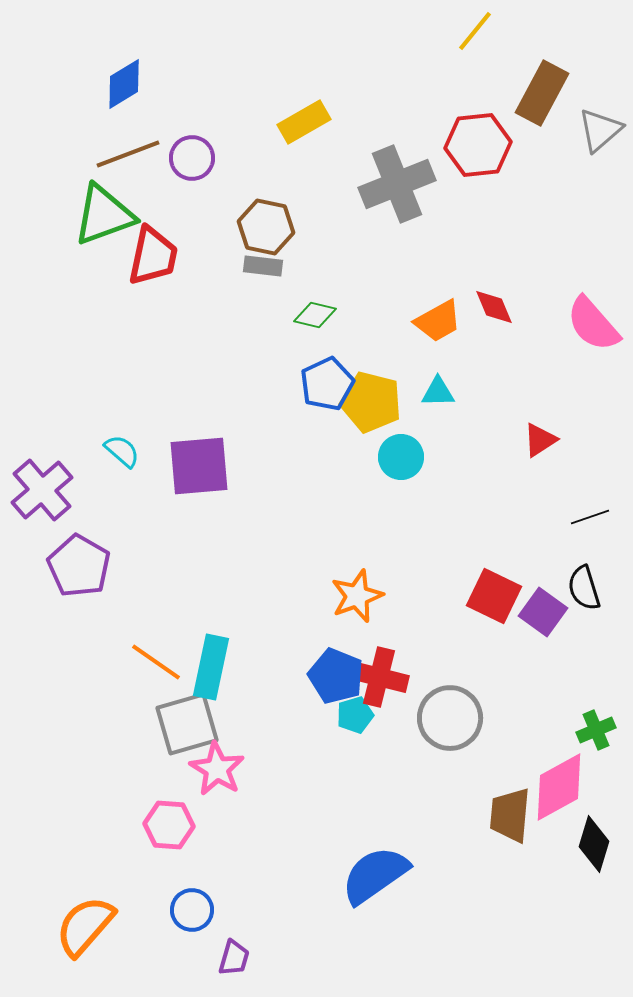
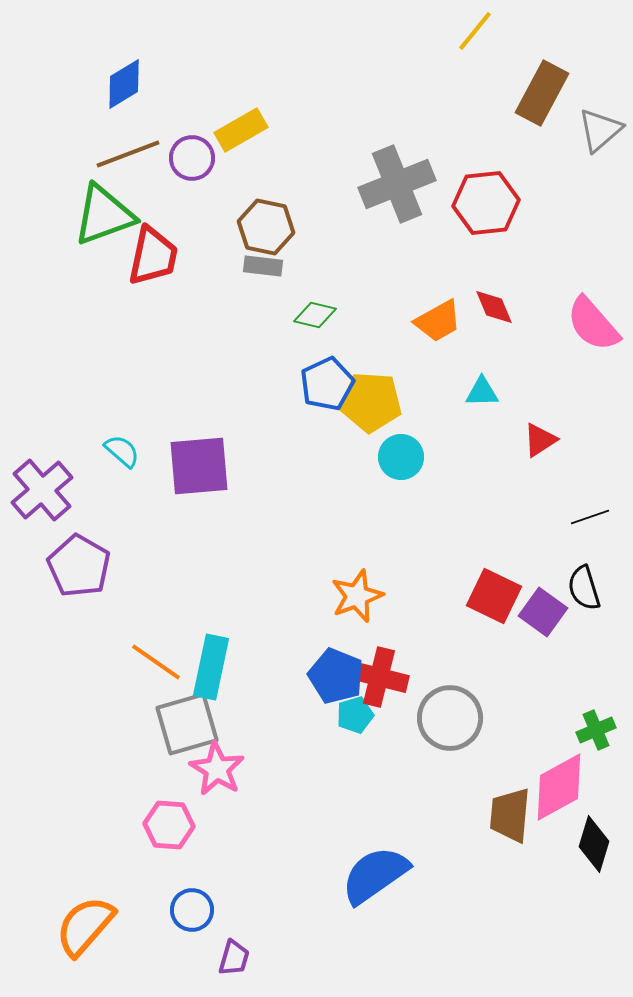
yellow rectangle at (304, 122): moved 63 px left, 8 px down
red hexagon at (478, 145): moved 8 px right, 58 px down
cyan triangle at (438, 392): moved 44 px right
yellow pentagon at (371, 402): rotated 10 degrees counterclockwise
